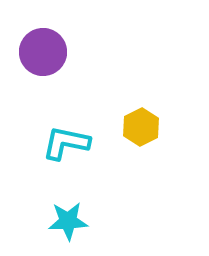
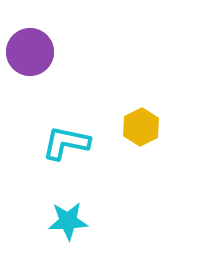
purple circle: moved 13 px left
